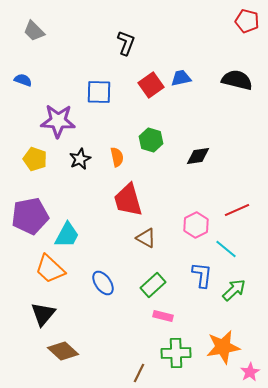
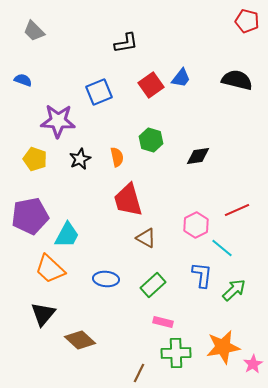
black L-shape: rotated 60 degrees clockwise
blue trapezoid: rotated 140 degrees clockwise
blue square: rotated 24 degrees counterclockwise
cyan line: moved 4 px left, 1 px up
blue ellipse: moved 3 px right, 4 px up; rotated 50 degrees counterclockwise
pink rectangle: moved 6 px down
brown diamond: moved 17 px right, 11 px up
pink star: moved 3 px right, 8 px up
